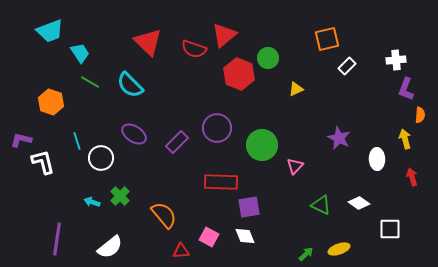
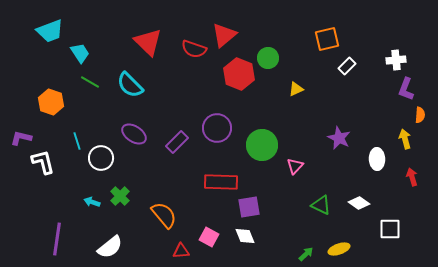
purple L-shape at (21, 140): moved 2 px up
